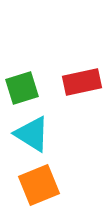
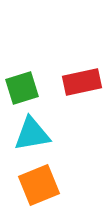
cyan triangle: rotated 42 degrees counterclockwise
